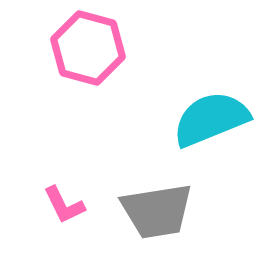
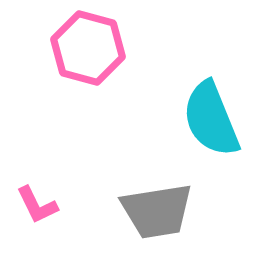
cyan semicircle: rotated 90 degrees counterclockwise
pink L-shape: moved 27 px left
